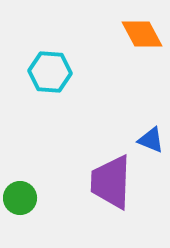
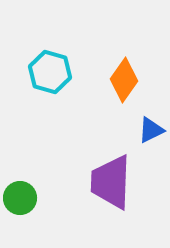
orange diamond: moved 18 px left, 46 px down; rotated 63 degrees clockwise
cyan hexagon: rotated 12 degrees clockwise
blue triangle: moved 10 px up; rotated 48 degrees counterclockwise
